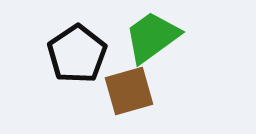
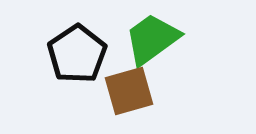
green trapezoid: moved 2 px down
